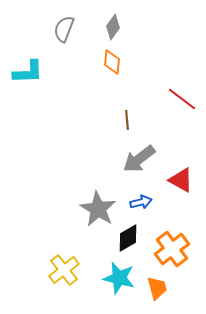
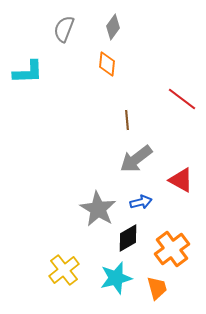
orange diamond: moved 5 px left, 2 px down
gray arrow: moved 3 px left
cyan star: moved 3 px left; rotated 28 degrees counterclockwise
